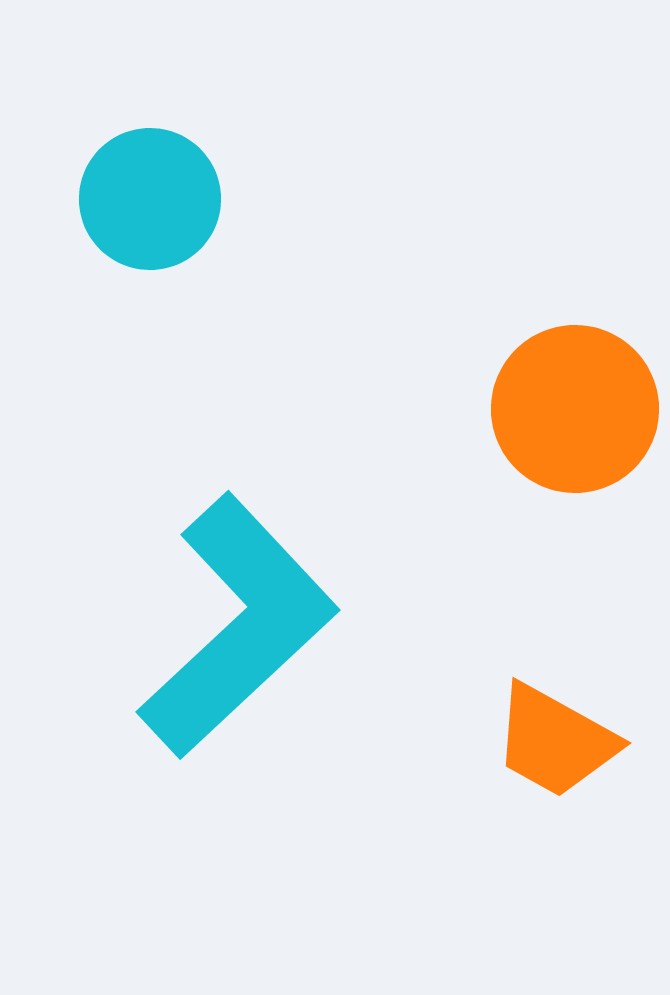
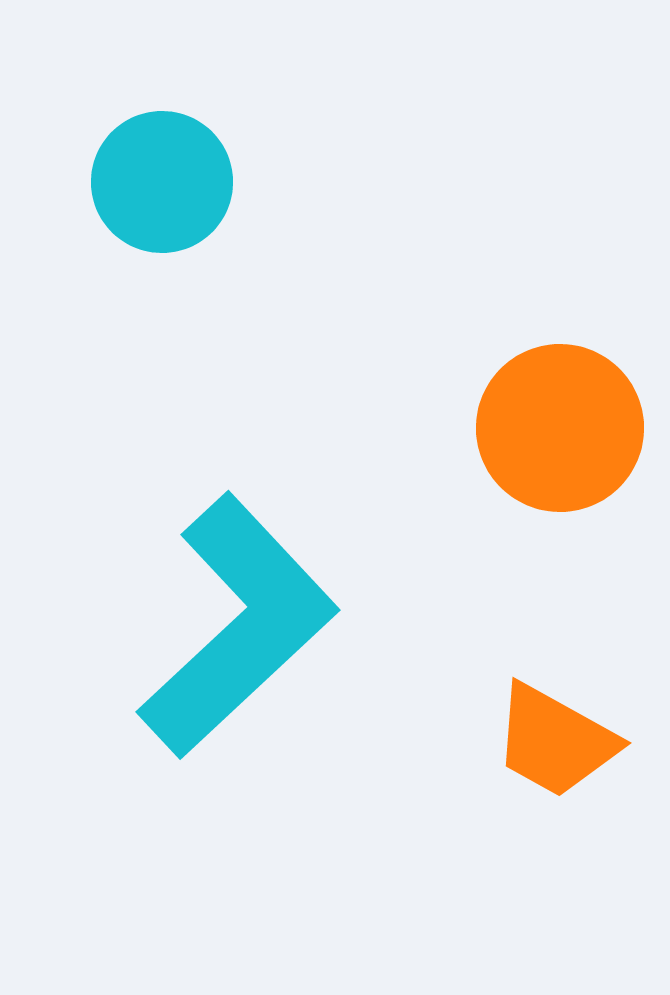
cyan circle: moved 12 px right, 17 px up
orange circle: moved 15 px left, 19 px down
